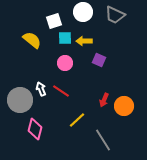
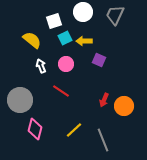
gray trapezoid: rotated 90 degrees clockwise
cyan square: rotated 24 degrees counterclockwise
pink circle: moved 1 px right, 1 px down
white arrow: moved 23 px up
yellow line: moved 3 px left, 10 px down
gray line: rotated 10 degrees clockwise
